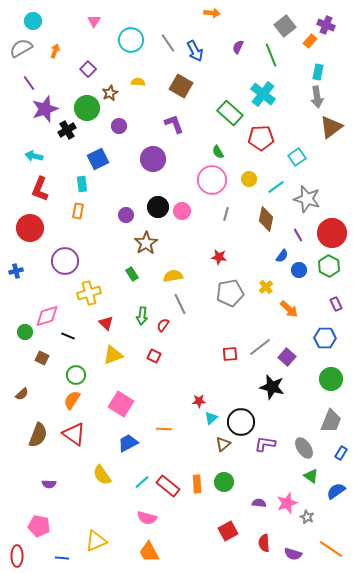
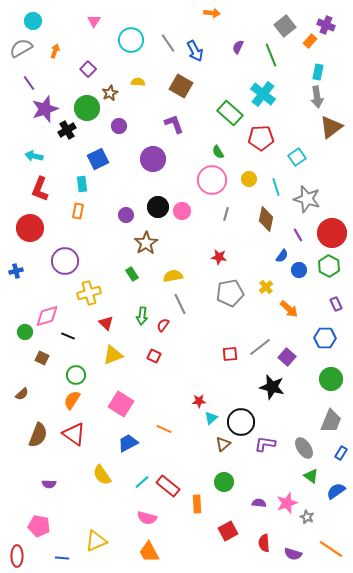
cyan line at (276, 187): rotated 72 degrees counterclockwise
orange line at (164, 429): rotated 21 degrees clockwise
orange rectangle at (197, 484): moved 20 px down
